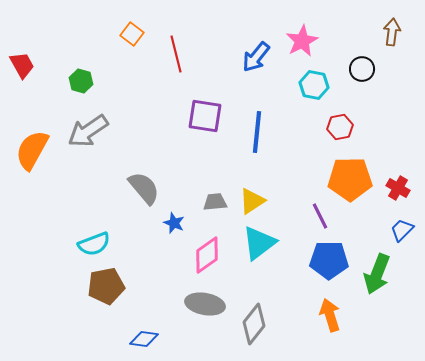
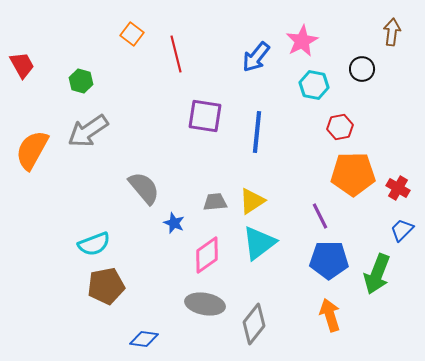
orange pentagon: moved 3 px right, 5 px up
